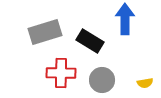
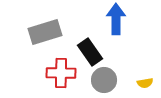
blue arrow: moved 9 px left
black rectangle: moved 11 px down; rotated 24 degrees clockwise
gray circle: moved 2 px right
